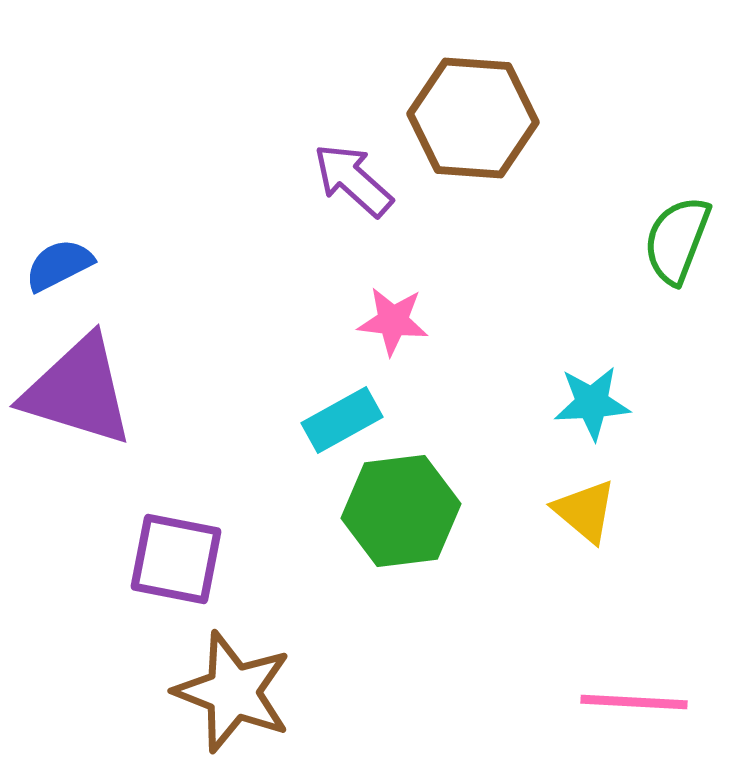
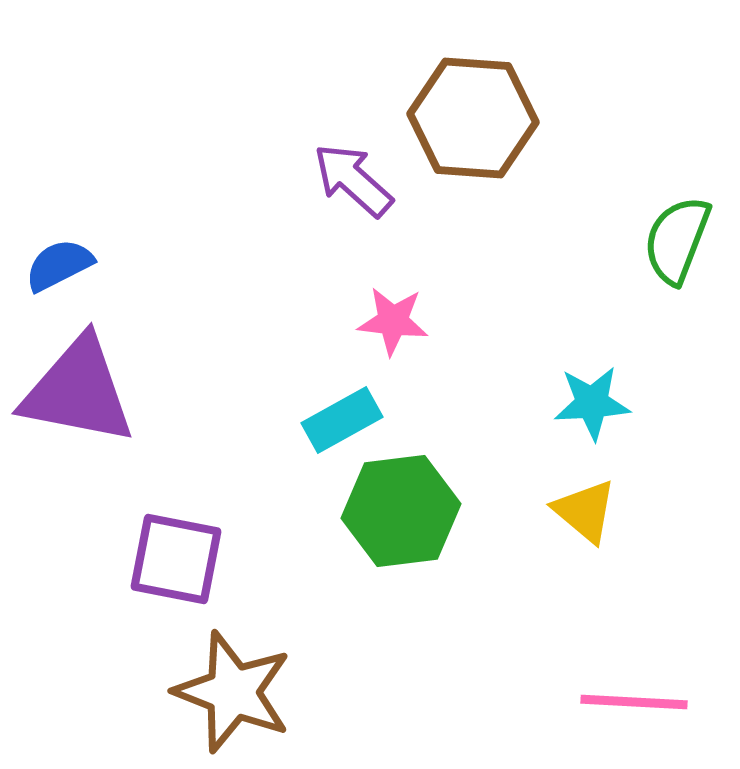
purple triangle: rotated 6 degrees counterclockwise
